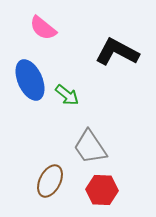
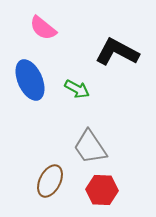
green arrow: moved 10 px right, 6 px up; rotated 10 degrees counterclockwise
